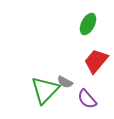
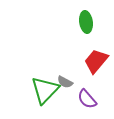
green ellipse: moved 2 px left, 2 px up; rotated 35 degrees counterclockwise
